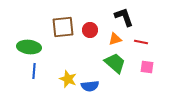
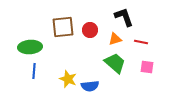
green ellipse: moved 1 px right; rotated 10 degrees counterclockwise
